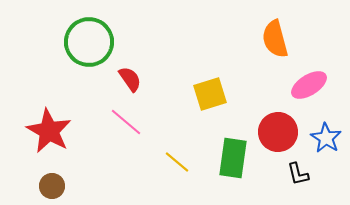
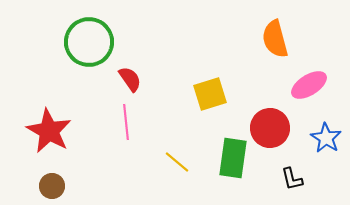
pink line: rotated 44 degrees clockwise
red circle: moved 8 px left, 4 px up
black L-shape: moved 6 px left, 5 px down
